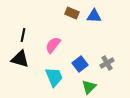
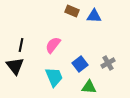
brown rectangle: moved 2 px up
black line: moved 2 px left, 10 px down
black triangle: moved 5 px left, 7 px down; rotated 36 degrees clockwise
gray cross: moved 1 px right
green triangle: rotated 49 degrees clockwise
